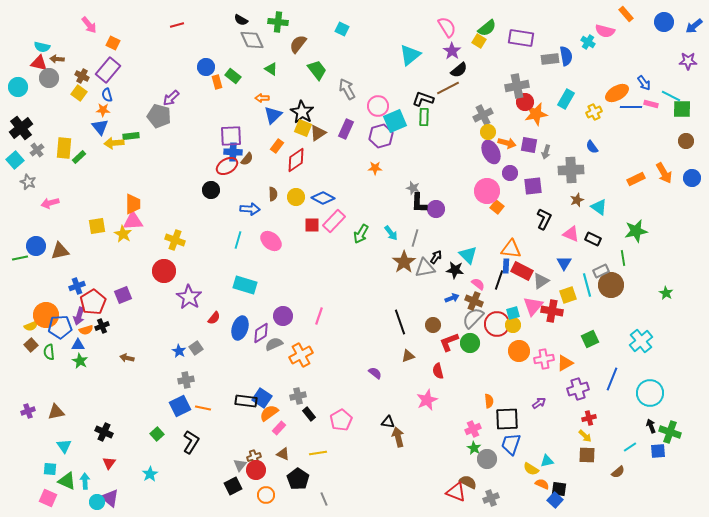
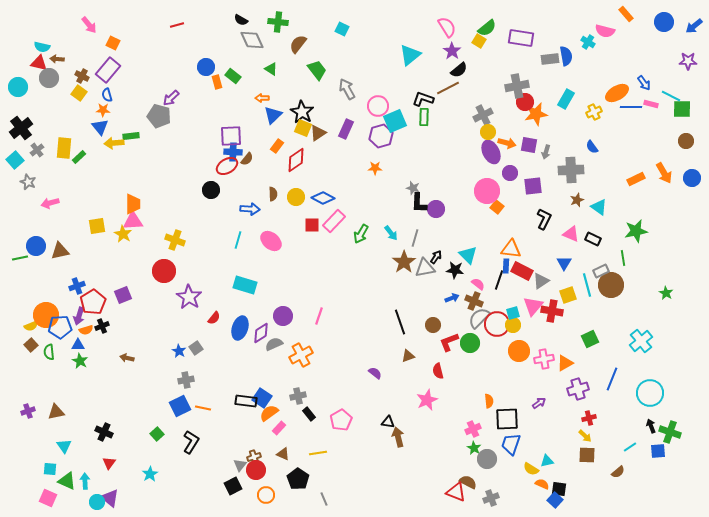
gray semicircle at (473, 318): moved 6 px right
